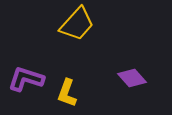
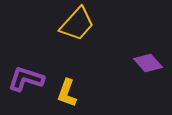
purple diamond: moved 16 px right, 15 px up
